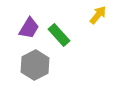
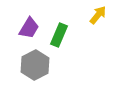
green rectangle: rotated 65 degrees clockwise
